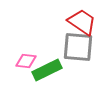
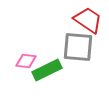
red trapezoid: moved 6 px right, 2 px up
